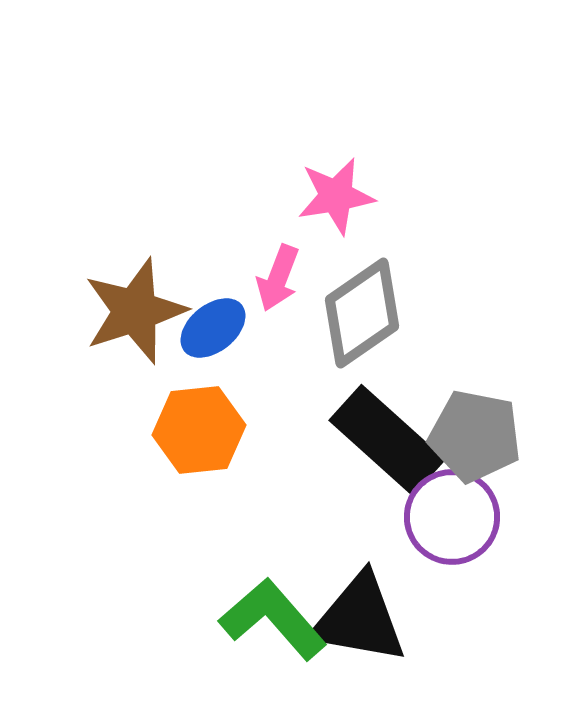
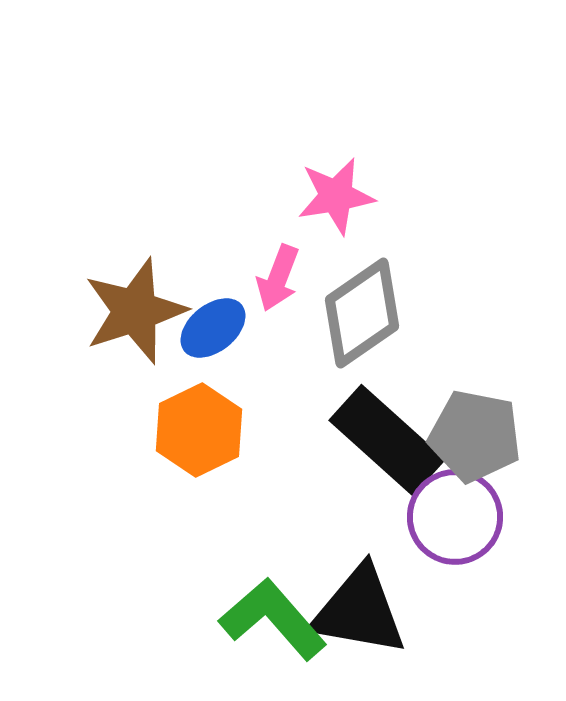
orange hexagon: rotated 20 degrees counterclockwise
purple circle: moved 3 px right
black triangle: moved 8 px up
